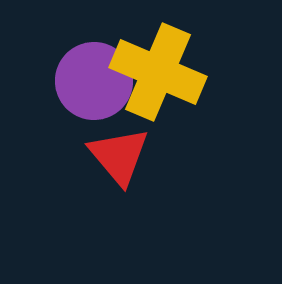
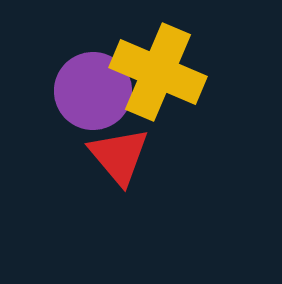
purple circle: moved 1 px left, 10 px down
